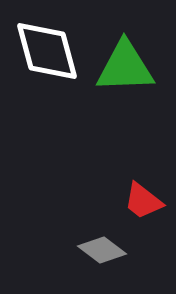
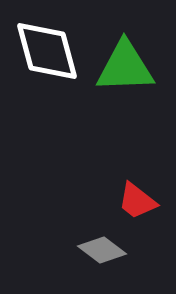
red trapezoid: moved 6 px left
